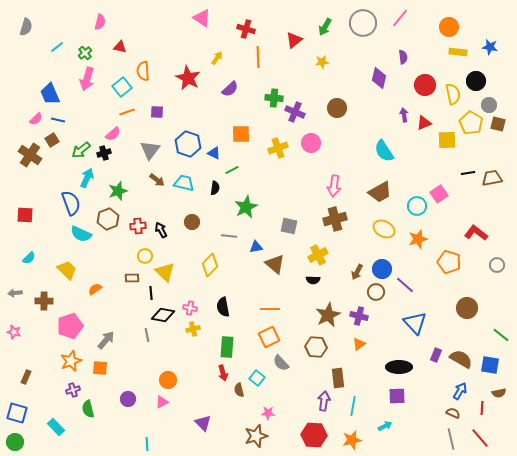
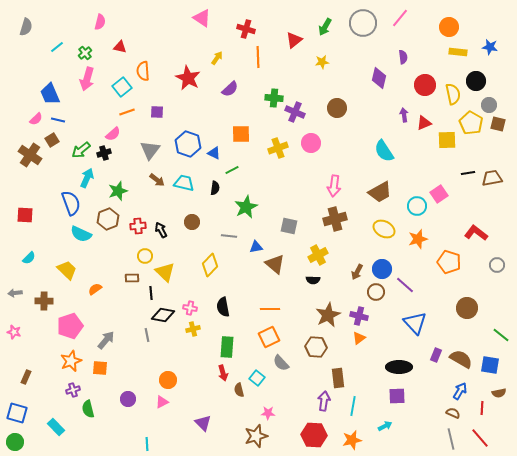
orange triangle at (359, 344): moved 6 px up
